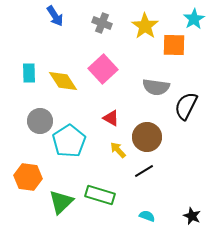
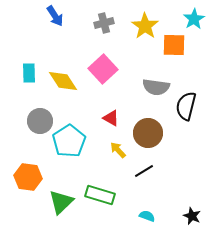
gray cross: moved 2 px right; rotated 36 degrees counterclockwise
black semicircle: rotated 12 degrees counterclockwise
brown circle: moved 1 px right, 4 px up
